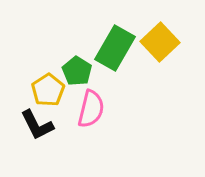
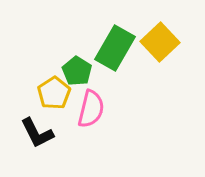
yellow pentagon: moved 6 px right, 3 px down
black L-shape: moved 8 px down
